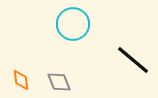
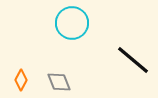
cyan circle: moved 1 px left, 1 px up
orange diamond: rotated 35 degrees clockwise
